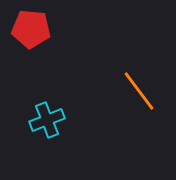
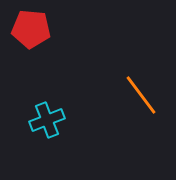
orange line: moved 2 px right, 4 px down
